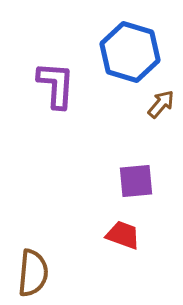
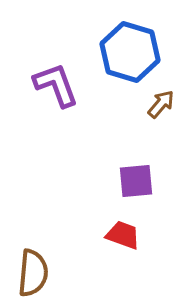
purple L-shape: rotated 24 degrees counterclockwise
